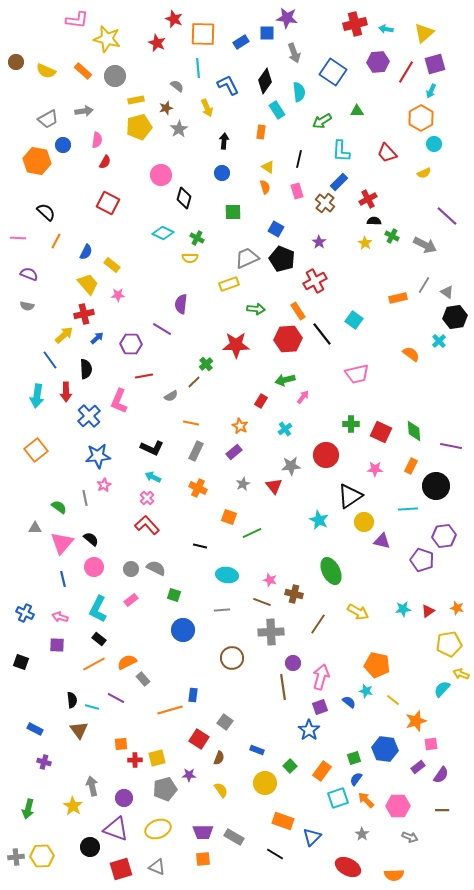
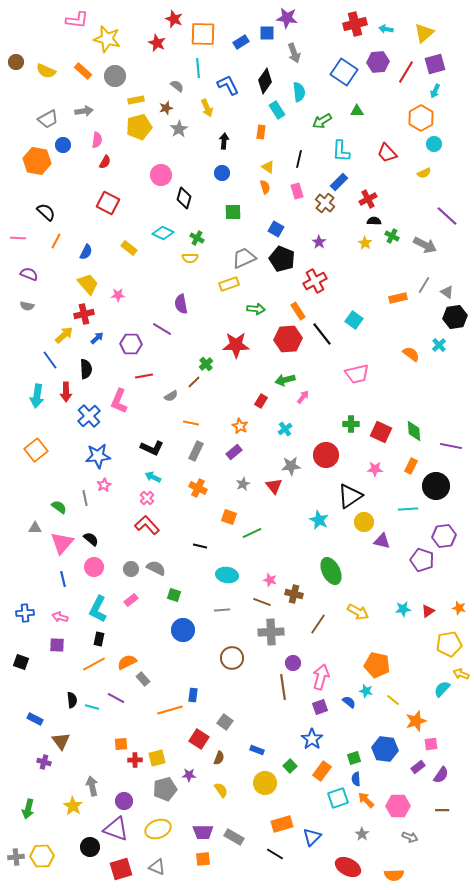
blue square at (333, 72): moved 11 px right
cyan arrow at (431, 91): moved 4 px right
gray trapezoid at (247, 258): moved 3 px left
yellow rectangle at (112, 265): moved 17 px right, 17 px up
purple semicircle at (181, 304): rotated 18 degrees counterclockwise
cyan cross at (439, 341): moved 4 px down
orange star at (457, 608): moved 2 px right
blue cross at (25, 613): rotated 30 degrees counterclockwise
black rectangle at (99, 639): rotated 64 degrees clockwise
blue rectangle at (35, 729): moved 10 px up
brown triangle at (79, 730): moved 18 px left, 11 px down
blue star at (309, 730): moved 3 px right, 9 px down
blue semicircle at (356, 779): rotated 40 degrees counterclockwise
purple circle at (124, 798): moved 3 px down
orange rectangle at (283, 821): moved 1 px left, 3 px down; rotated 35 degrees counterclockwise
